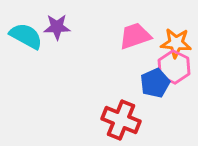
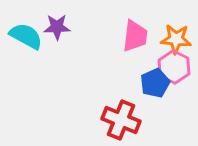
pink trapezoid: rotated 116 degrees clockwise
orange star: moved 4 px up
